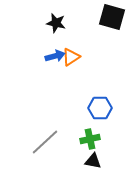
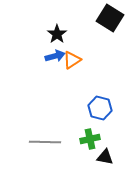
black square: moved 2 px left, 1 px down; rotated 16 degrees clockwise
black star: moved 1 px right, 11 px down; rotated 24 degrees clockwise
orange triangle: moved 1 px right, 3 px down
blue hexagon: rotated 15 degrees clockwise
gray line: rotated 44 degrees clockwise
black triangle: moved 12 px right, 4 px up
